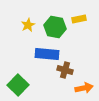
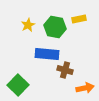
orange arrow: moved 1 px right
